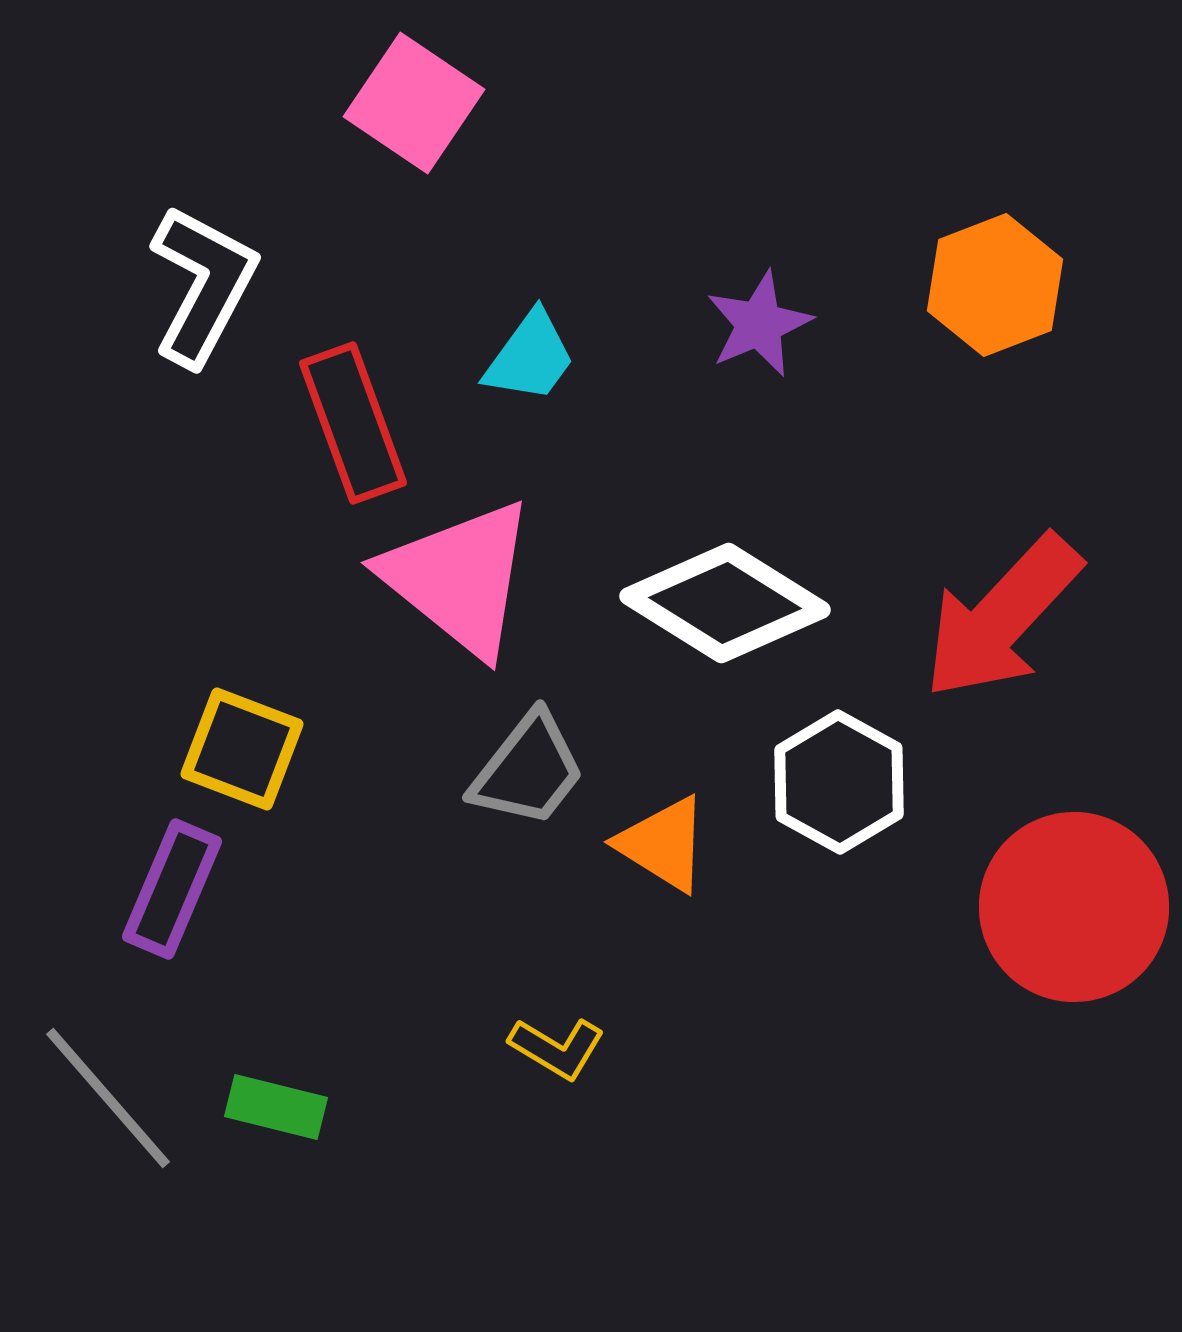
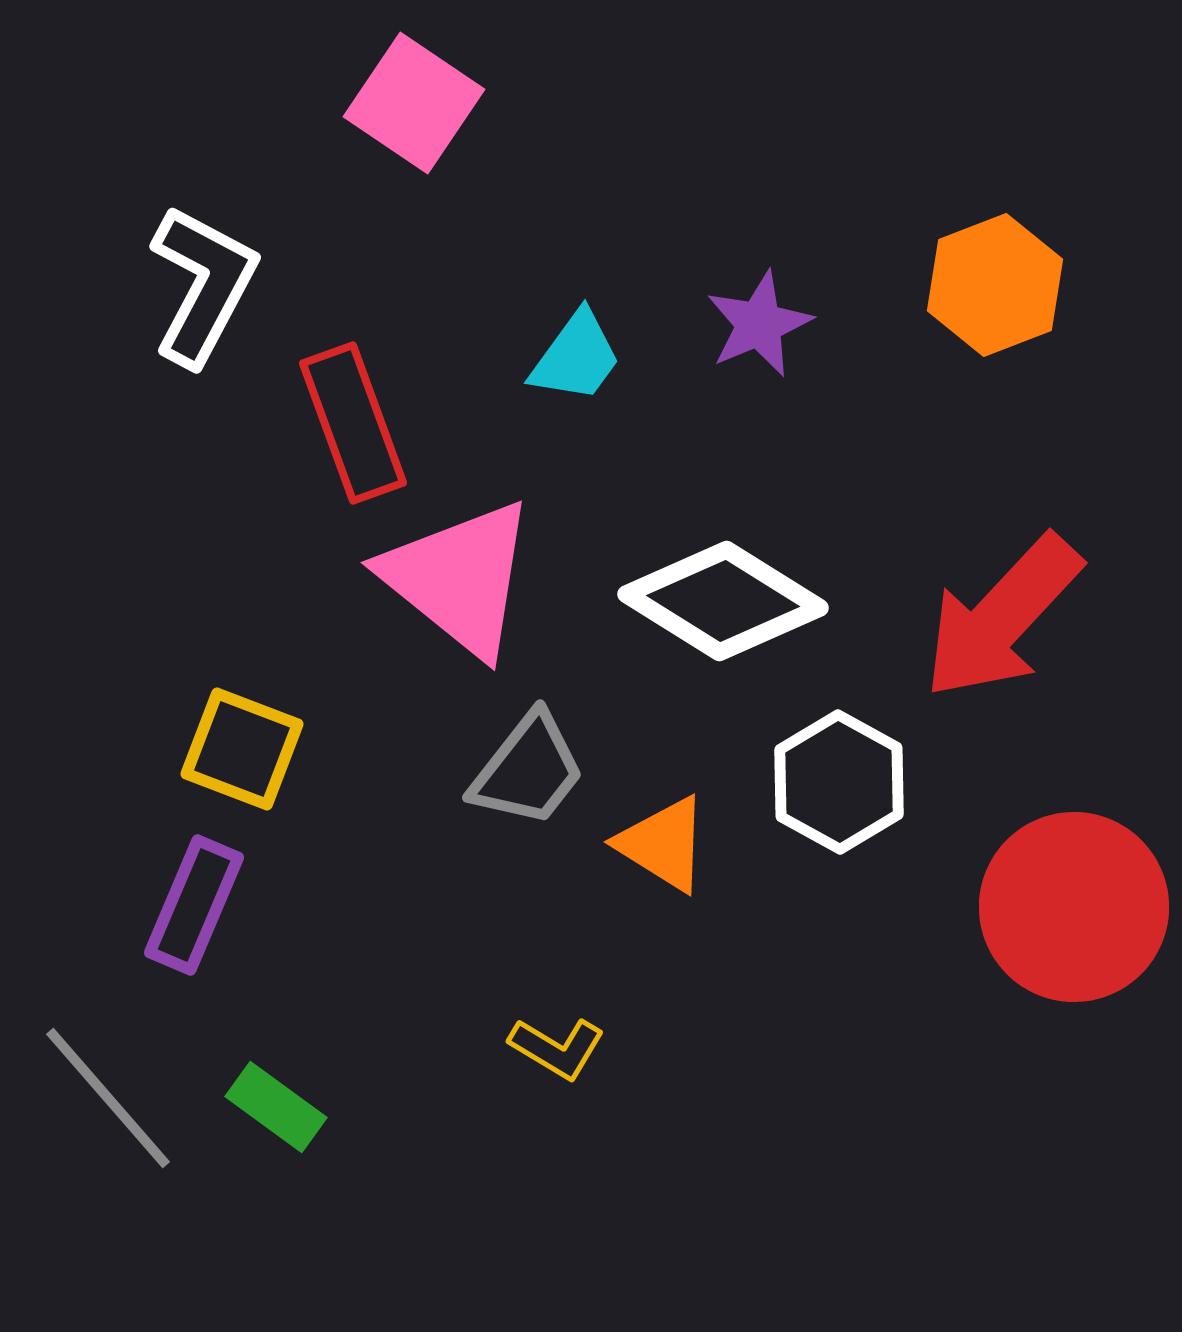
cyan trapezoid: moved 46 px right
white diamond: moved 2 px left, 2 px up
purple rectangle: moved 22 px right, 16 px down
green rectangle: rotated 22 degrees clockwise
